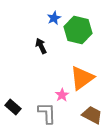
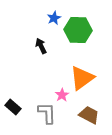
green hexagon: rotated 12 degrees counterclockwise
brown trapezoid: moved 3 px left
